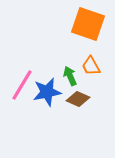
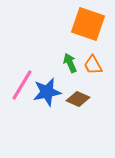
orange trapezoid: moved 2 px right, 1 px up
green arrow: moved 13 px up
